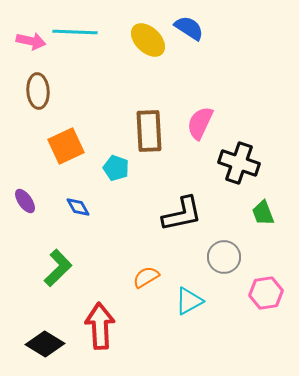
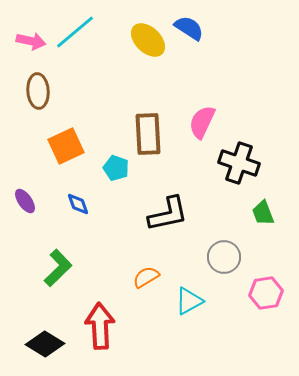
cyan line: rotated 42 degrees counterclockwise
pink semicircle: moved 2 px right, 1 px up
brown rectangle: moved 1 px left, 3 px down
blue diamond: moved 3 px up; rotated 10 degrees clockwise
black L-shape: moved 14 px left
